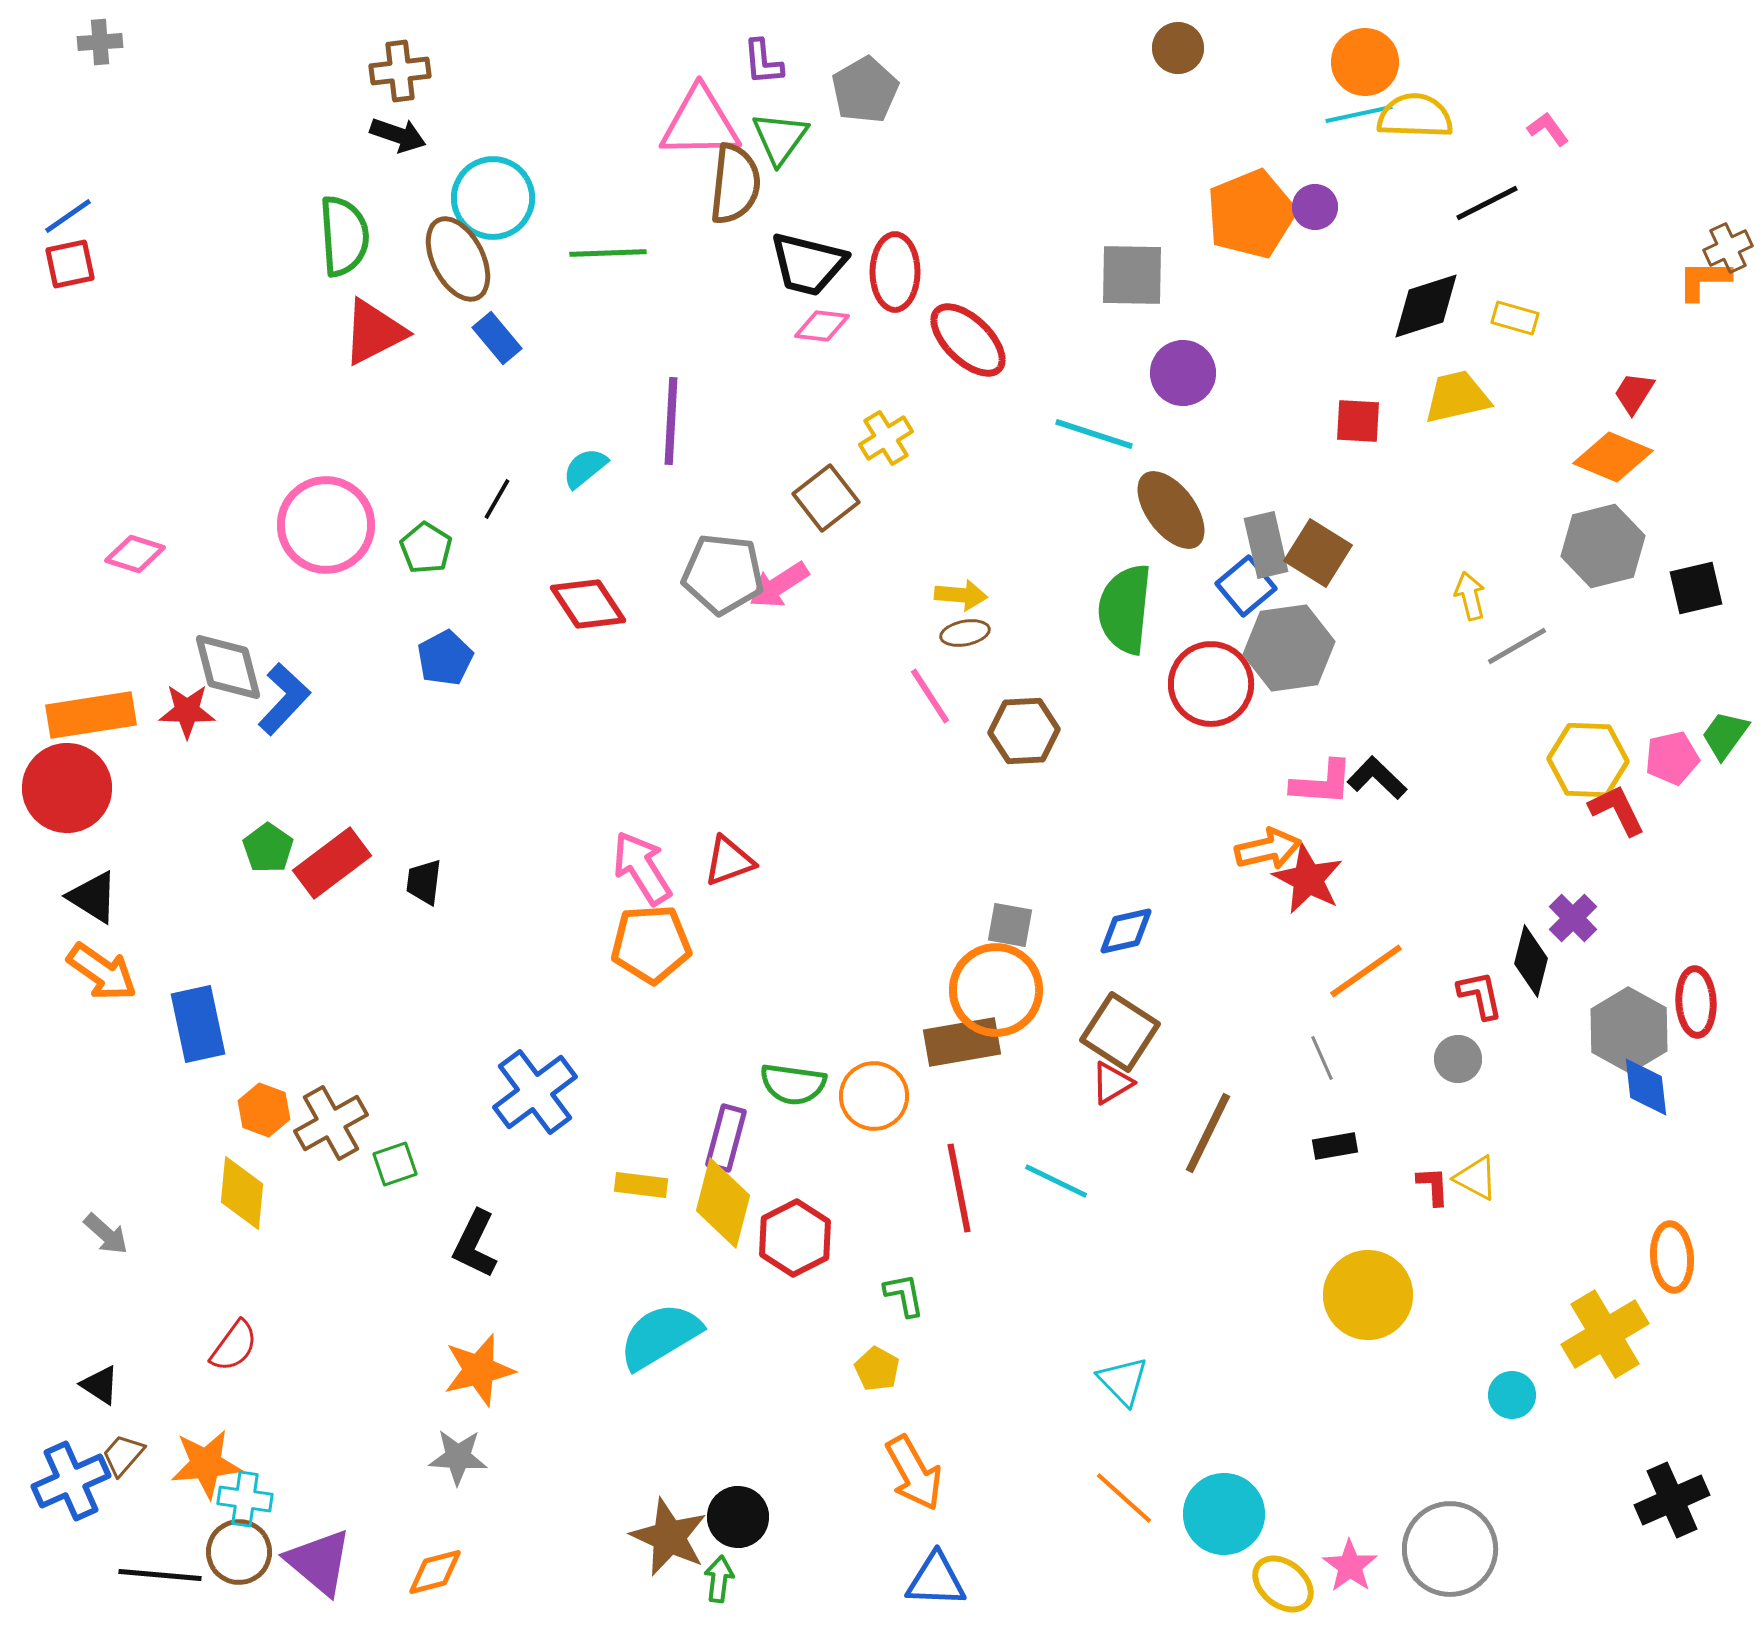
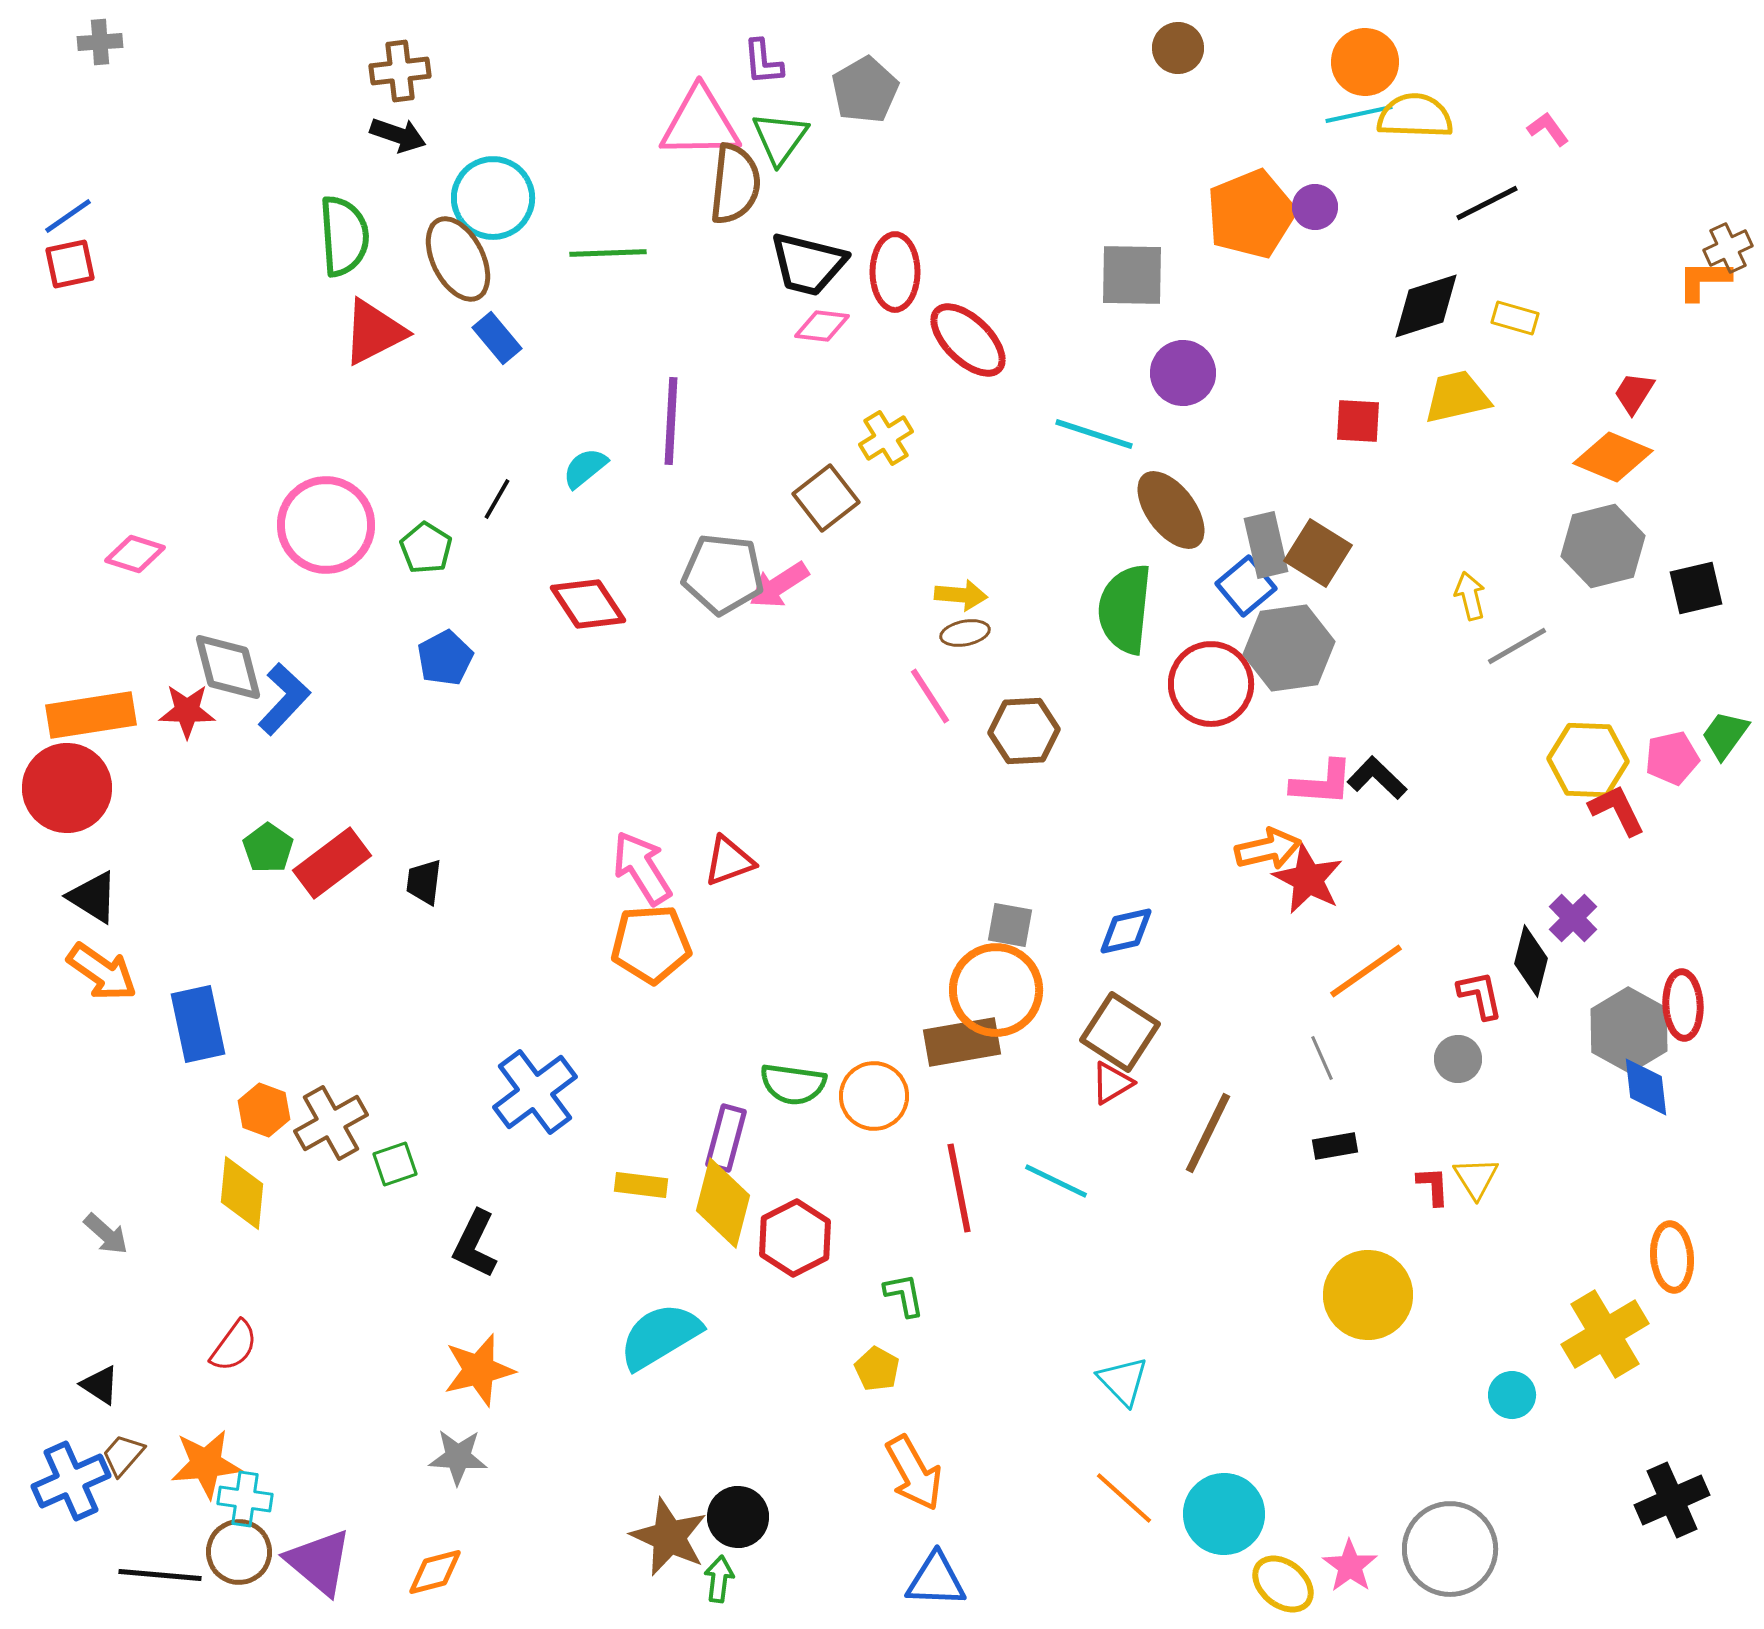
red ellipse at (1696, 1002): moved 13 px left, 3 px down
yellow triangle at (1476, 1178): rotated 30 degrees clockwise
